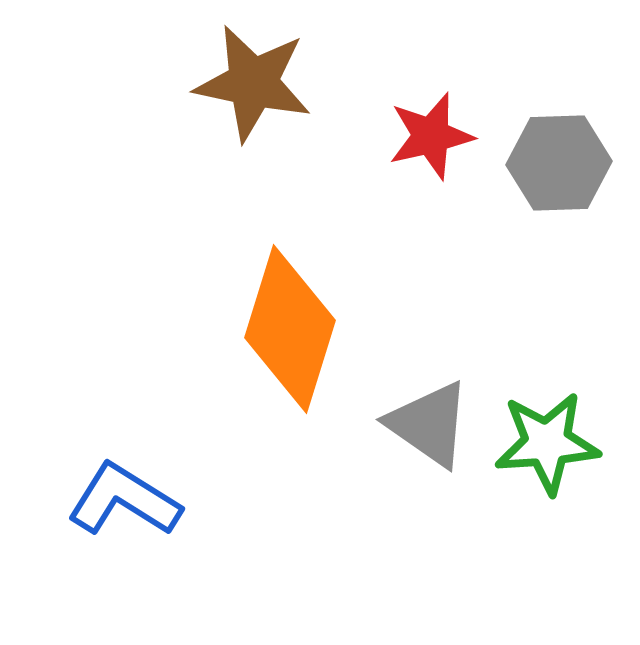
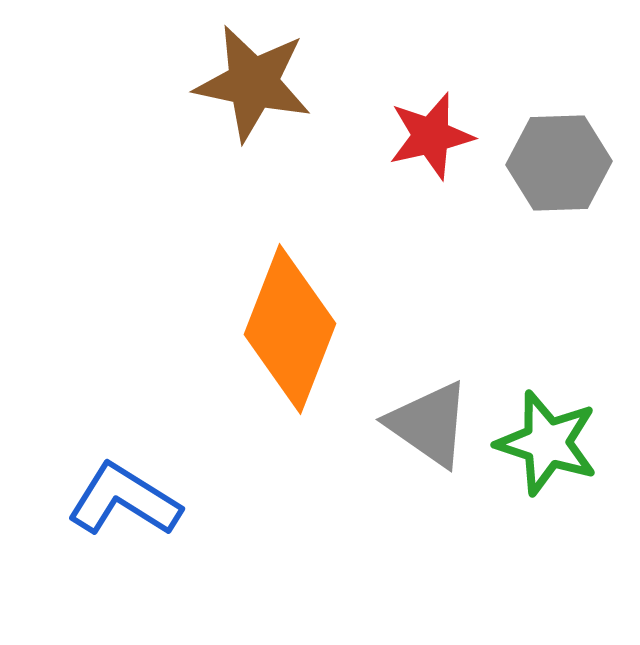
orange diamond: rotated 4 degrees clockwise
green star: rotated 22 degrees clockwise
